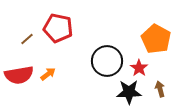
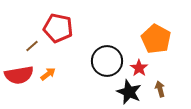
brown line: moved 5 px right, 7 px down
black star: rotated 25 degrees clockwise
